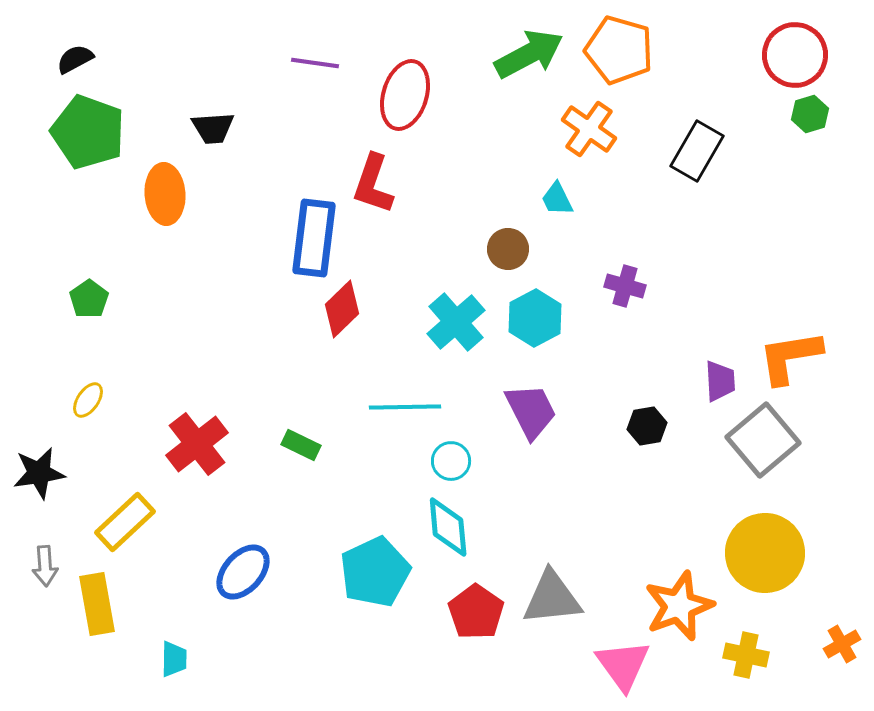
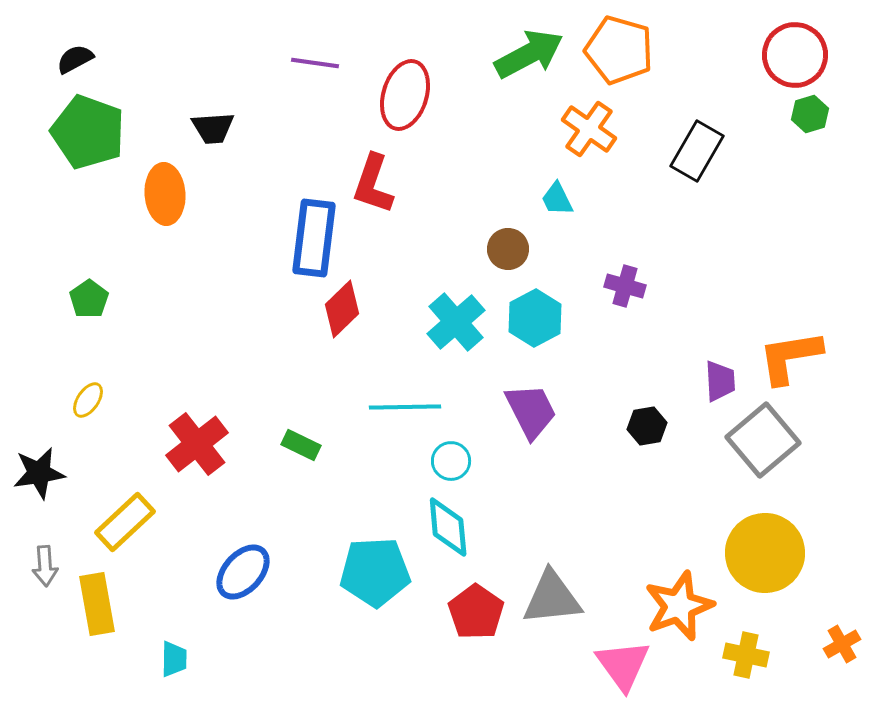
cyan pentagon at (375, 572): rotated 22 degrees clockwise
